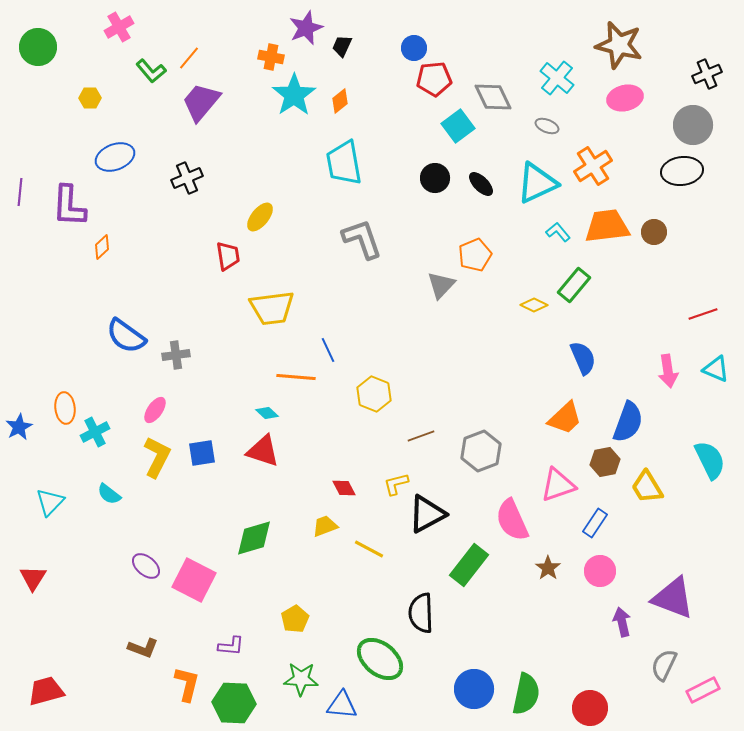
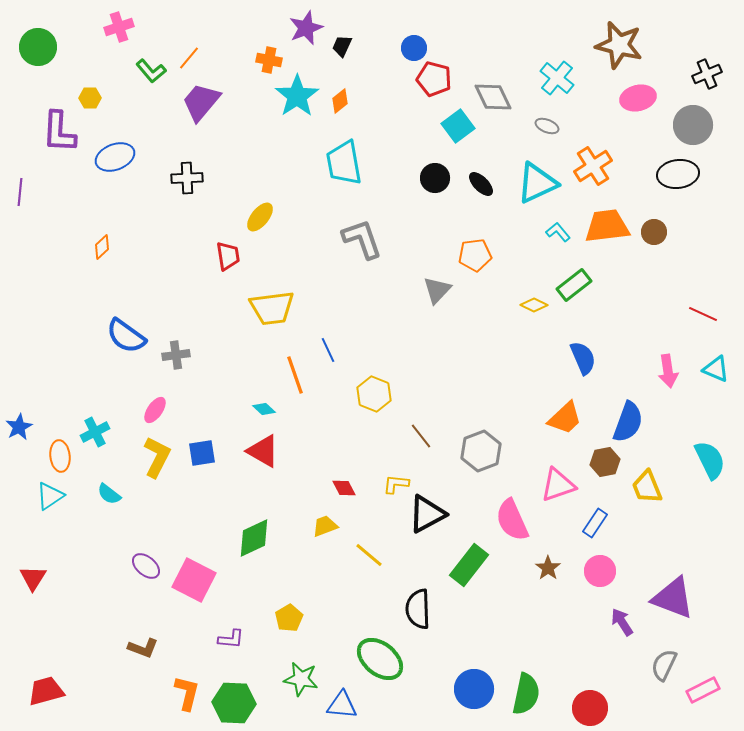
pink cross at (119, 27): rotated 12 degrees clockwise
orange cross at (271, 57): moved 2 px left, 3 px down
red pentagon at (434, 79): rotated 20 degrees clockwise
cyan star at (294, 95): moved 3 px right, 1 px down
pink ellipse at (625, 98): moved 13 px right
black ellipse at (682, 171): moved 4 px left, 3 px down
black cross at (187, 178): rotated 20 degrees clockwise
purple L-shape at (69, 206): moved 10 px left, 74 px up
orange pentagon at (475, 255): rotated 16 degrees clockwise
gray triangle at (441, 285): moved 4 px left, 5 px down
green rectangle at (574, 285): rotated 12 degrees clockwise
red line at (703, 314): rotated 44 degrees clockwise
orange line at (296, 377): moved 1 px left, 2 px up; rotated 66 degrees clockwise
orange ellipse at (65, 408): moved 5 px left, 48 px down
cyan diamond at (267, 413): moved 3 px left, 4 px up
brown line at (421, 436): rotated 72 degrees clockwise
red triangle at (263, 451): rotated 12 degrees clockwise
yellow L-shape at (396, 484): rotated 20 degrees clockwise
yellow trapezoid at (647, 487): rotated 9 degrees clockwise
cyan triangle at (50, 502): moved 6 px up; rotated 12 degrees clockwise
green diamond at (254, 538): rotated 9 degrees counterclockwise
yellow line at (369, 549): moved 6 px down; rotated 12 degrees clockwise
black semicircle at (421, 613): moved 3 px left, 4 px up
yellow pentagon at (295, 619): moved 6 px left, 1 px up
purple arrow at (622, 622): rotated 20 degrees counterclockwise
purple L-shape at (231, 646): moved 7 px up
green star at (301, 679): rotated 8 degrees clockwise
orange L-shape at (187, 684): moved 9 px down
